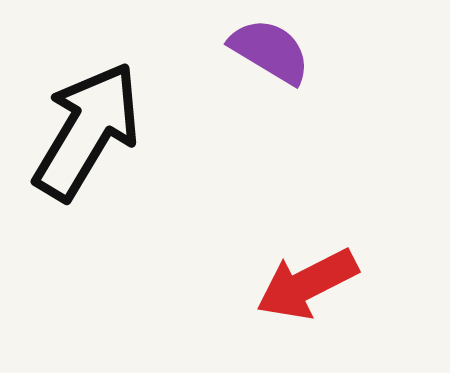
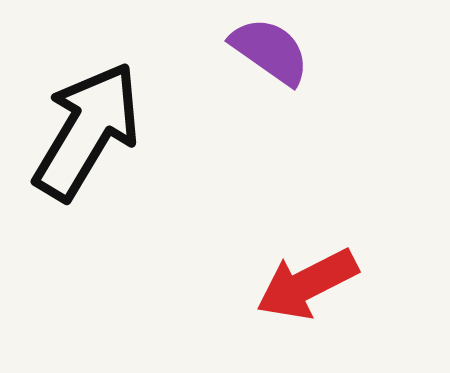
purple semicircle: rotated 4 degrees clockwise
